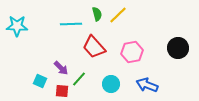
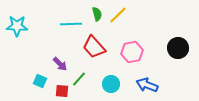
purple arrow: moved 1 px left, 4 px up
